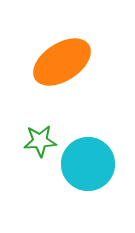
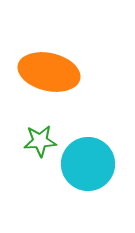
orange ellipse: moved 13 px left, 10 px down; rotated 46 degrees clockwise
